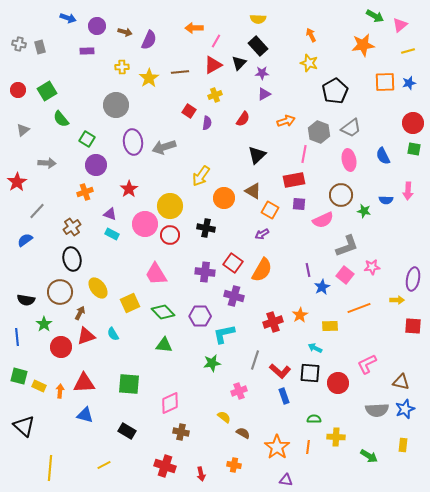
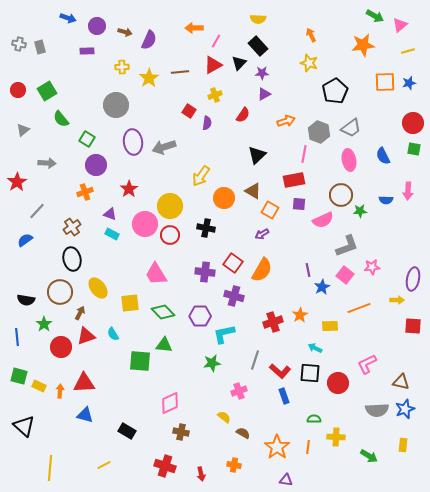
red semicircle at (243, 119): moved 4 px up
green star at (364, 211): moved 4 px left; rotated 16 degrees counterclockwise
yellow square at (130, 303): rotated 18 degrees clockwise
green square at (129, 384): moved 11 px right, 23 px up
